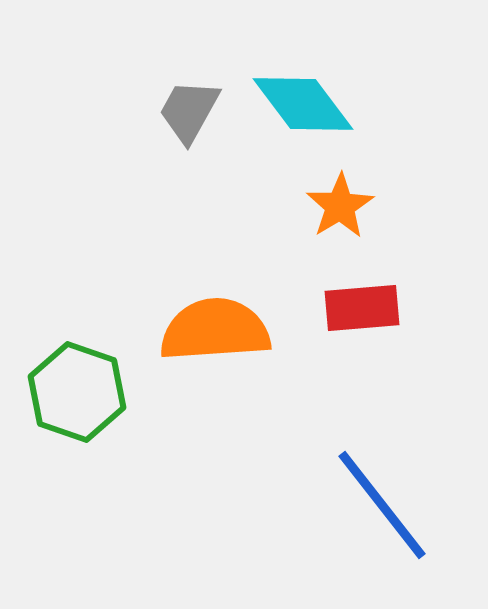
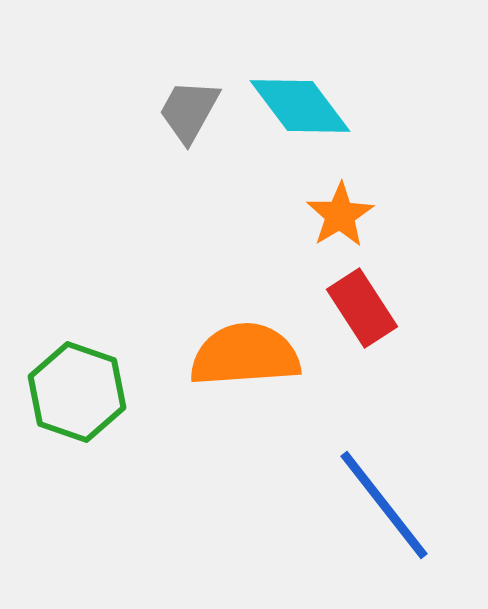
cyan diamond: moved 3 px left, 2 px down
orange star: moved 9 px down
red rectangle: rotated 62 degrees clockwise
orange semicircle: moved 30 px right, 25 px down
blue line: moved 2 px right
